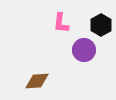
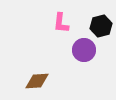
black hexagon: moved 1 px down; rotated 15 degrees clockwise
